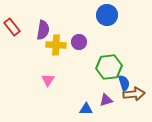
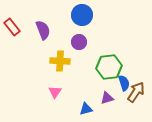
blue circle: moved 25 px left
purple semicircle: rotated 30 degrees counterclockwise
yellow cross: moved 4 px right, 16 px down
pink triangle: moved 7 px right, 12 px down
brown arrow: moved 2 px right, 2 px up; rotated 50 degrees counterclockwise
purple triangle: moved 1 px right, 2 px up
blue triangle: rotated 16 degrees counterclockwise
